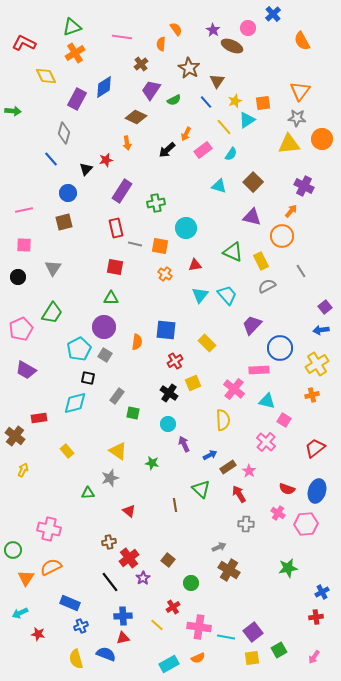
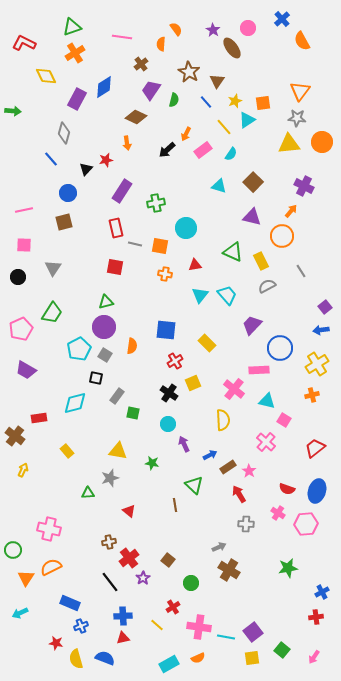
blue cross at (273, 14): moved 9 px right, 5 px down
brown ellipse at (232, 46): moved 2 px down; rotated 30 degrees clockwise
brown star at (189, 68): moved 4 px down
green semicircle at (174, 100): rotated 48 degrees counterclockwise
orange circle at (322, 139): moved 3 px down
orange cross at (165, 274): rotated 24 degrees counterclockwise
green triangle at (111, 298): moved 5 px left, 4 px down; rotated 14 degrees counterclockwise
orange semicircle at (137, 342): moved 5 px left, 4 px down
black square at (88, 378): moved 8 px right
yellow triangle at (118, 451): rotated 24 degrees counterclockwise
green triangle at (201, 489): moved 7 px left, 4 px up
red star at (38, 634): moved 18 px right, 9 px down
green square at (279, 650): moved 3 px right; rotated 21 degrees counterclockwise
blue semicircle at (106, 654): moved 1 px left, 4 px down
